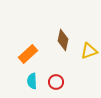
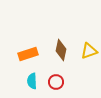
brown diamond: moved 2 px left, 10 px down
orange rectangle: rotated 24 degrees clockwise
